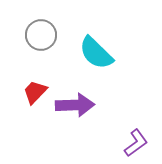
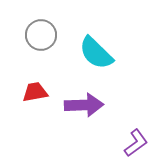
red trapezoid: rotated 36 degrees clockwise
purple arrow: moved 9 px right
